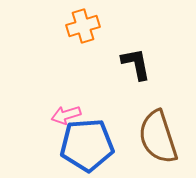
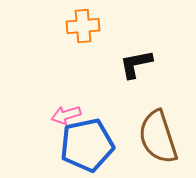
orange cross: rotated 12 degrees clockwise
black L-shape: rotated 90 degrees counterclockwise
blue pentagon: rotated 8 degrees counterclockwise
